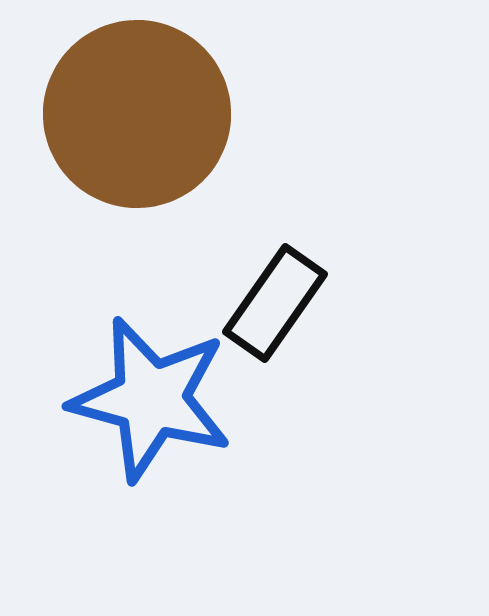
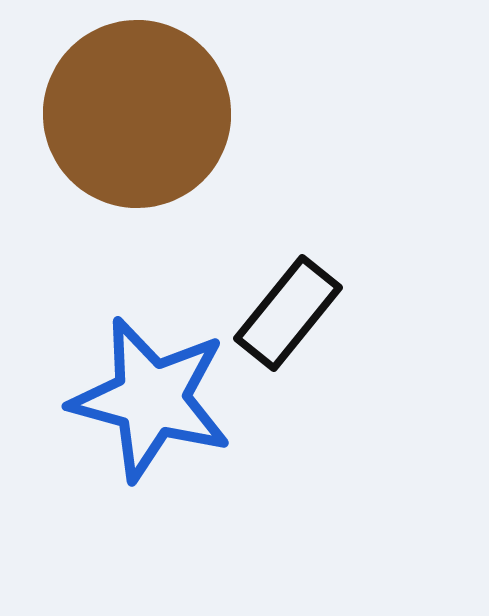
black rectangle: moved 13 px right, 10 px down; rotated 4 degrees clockwise
